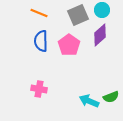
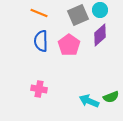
cyan circle: moved 2 px left
